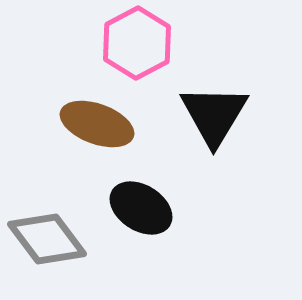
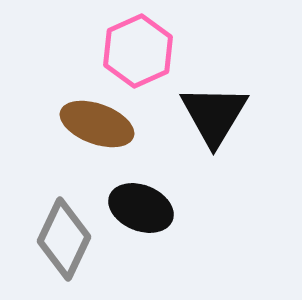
pink hexagon: moved 1 px right, 8 px down; rotated 4 degrees clockwise
black ellipse: rotated 10 degrees counterclockwise
gray diamond: moved 17 px right; rotated 62 degrees clockwise
